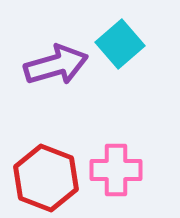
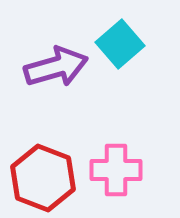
purple arrow: moved 2 px down
red hexagon: moved 3 px left
